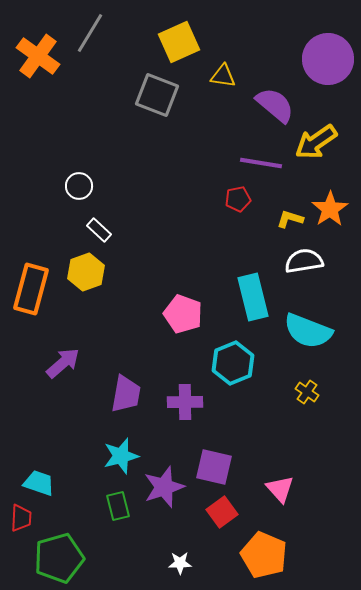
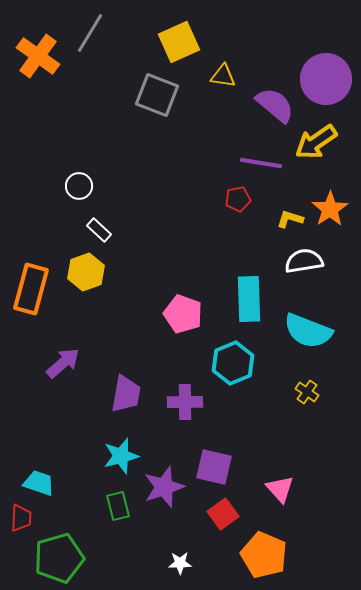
purple circle: moved 2 px left, 20 px down
cyan rectangle: moved 4 px left, 2 px down; rotated 12 degrees clockwise
red square: moved 1 px right, 2 px down
